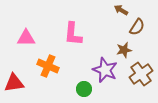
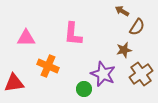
brown arrow: moved 1 px right, 1 px down
purple star: moved 2 px left, 4 px down
